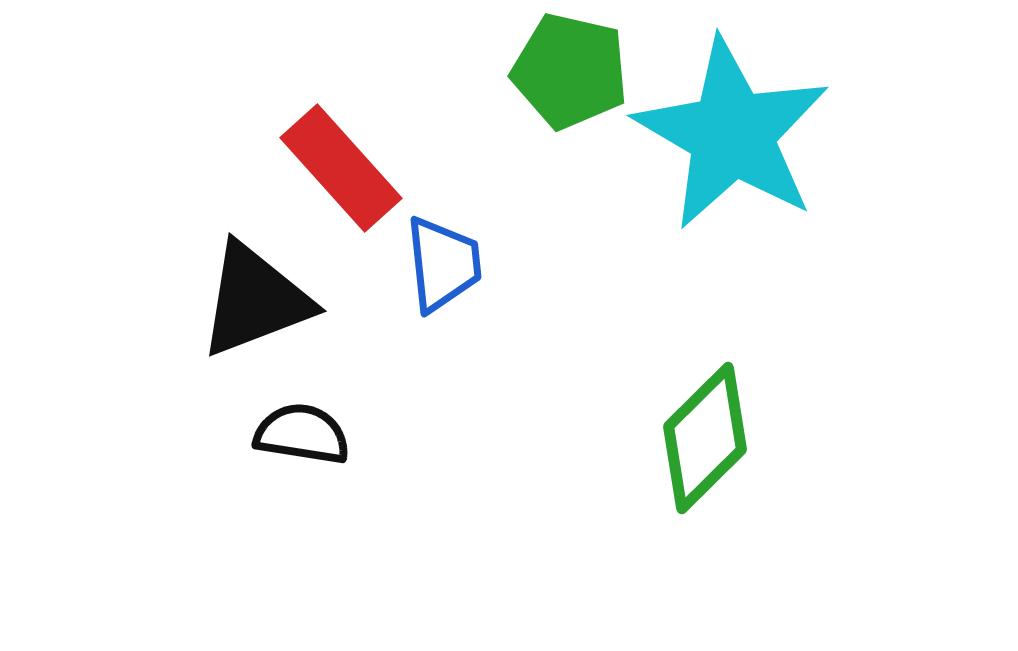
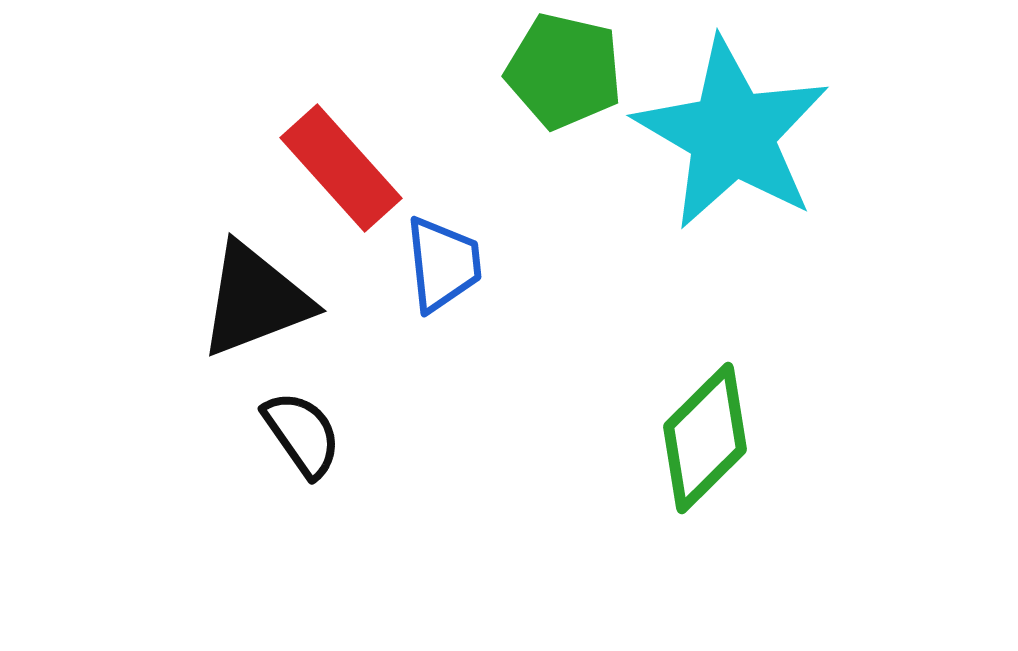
green pentagon: moved 6 px left
black semicircle: rotated 46 degrees clockwise
